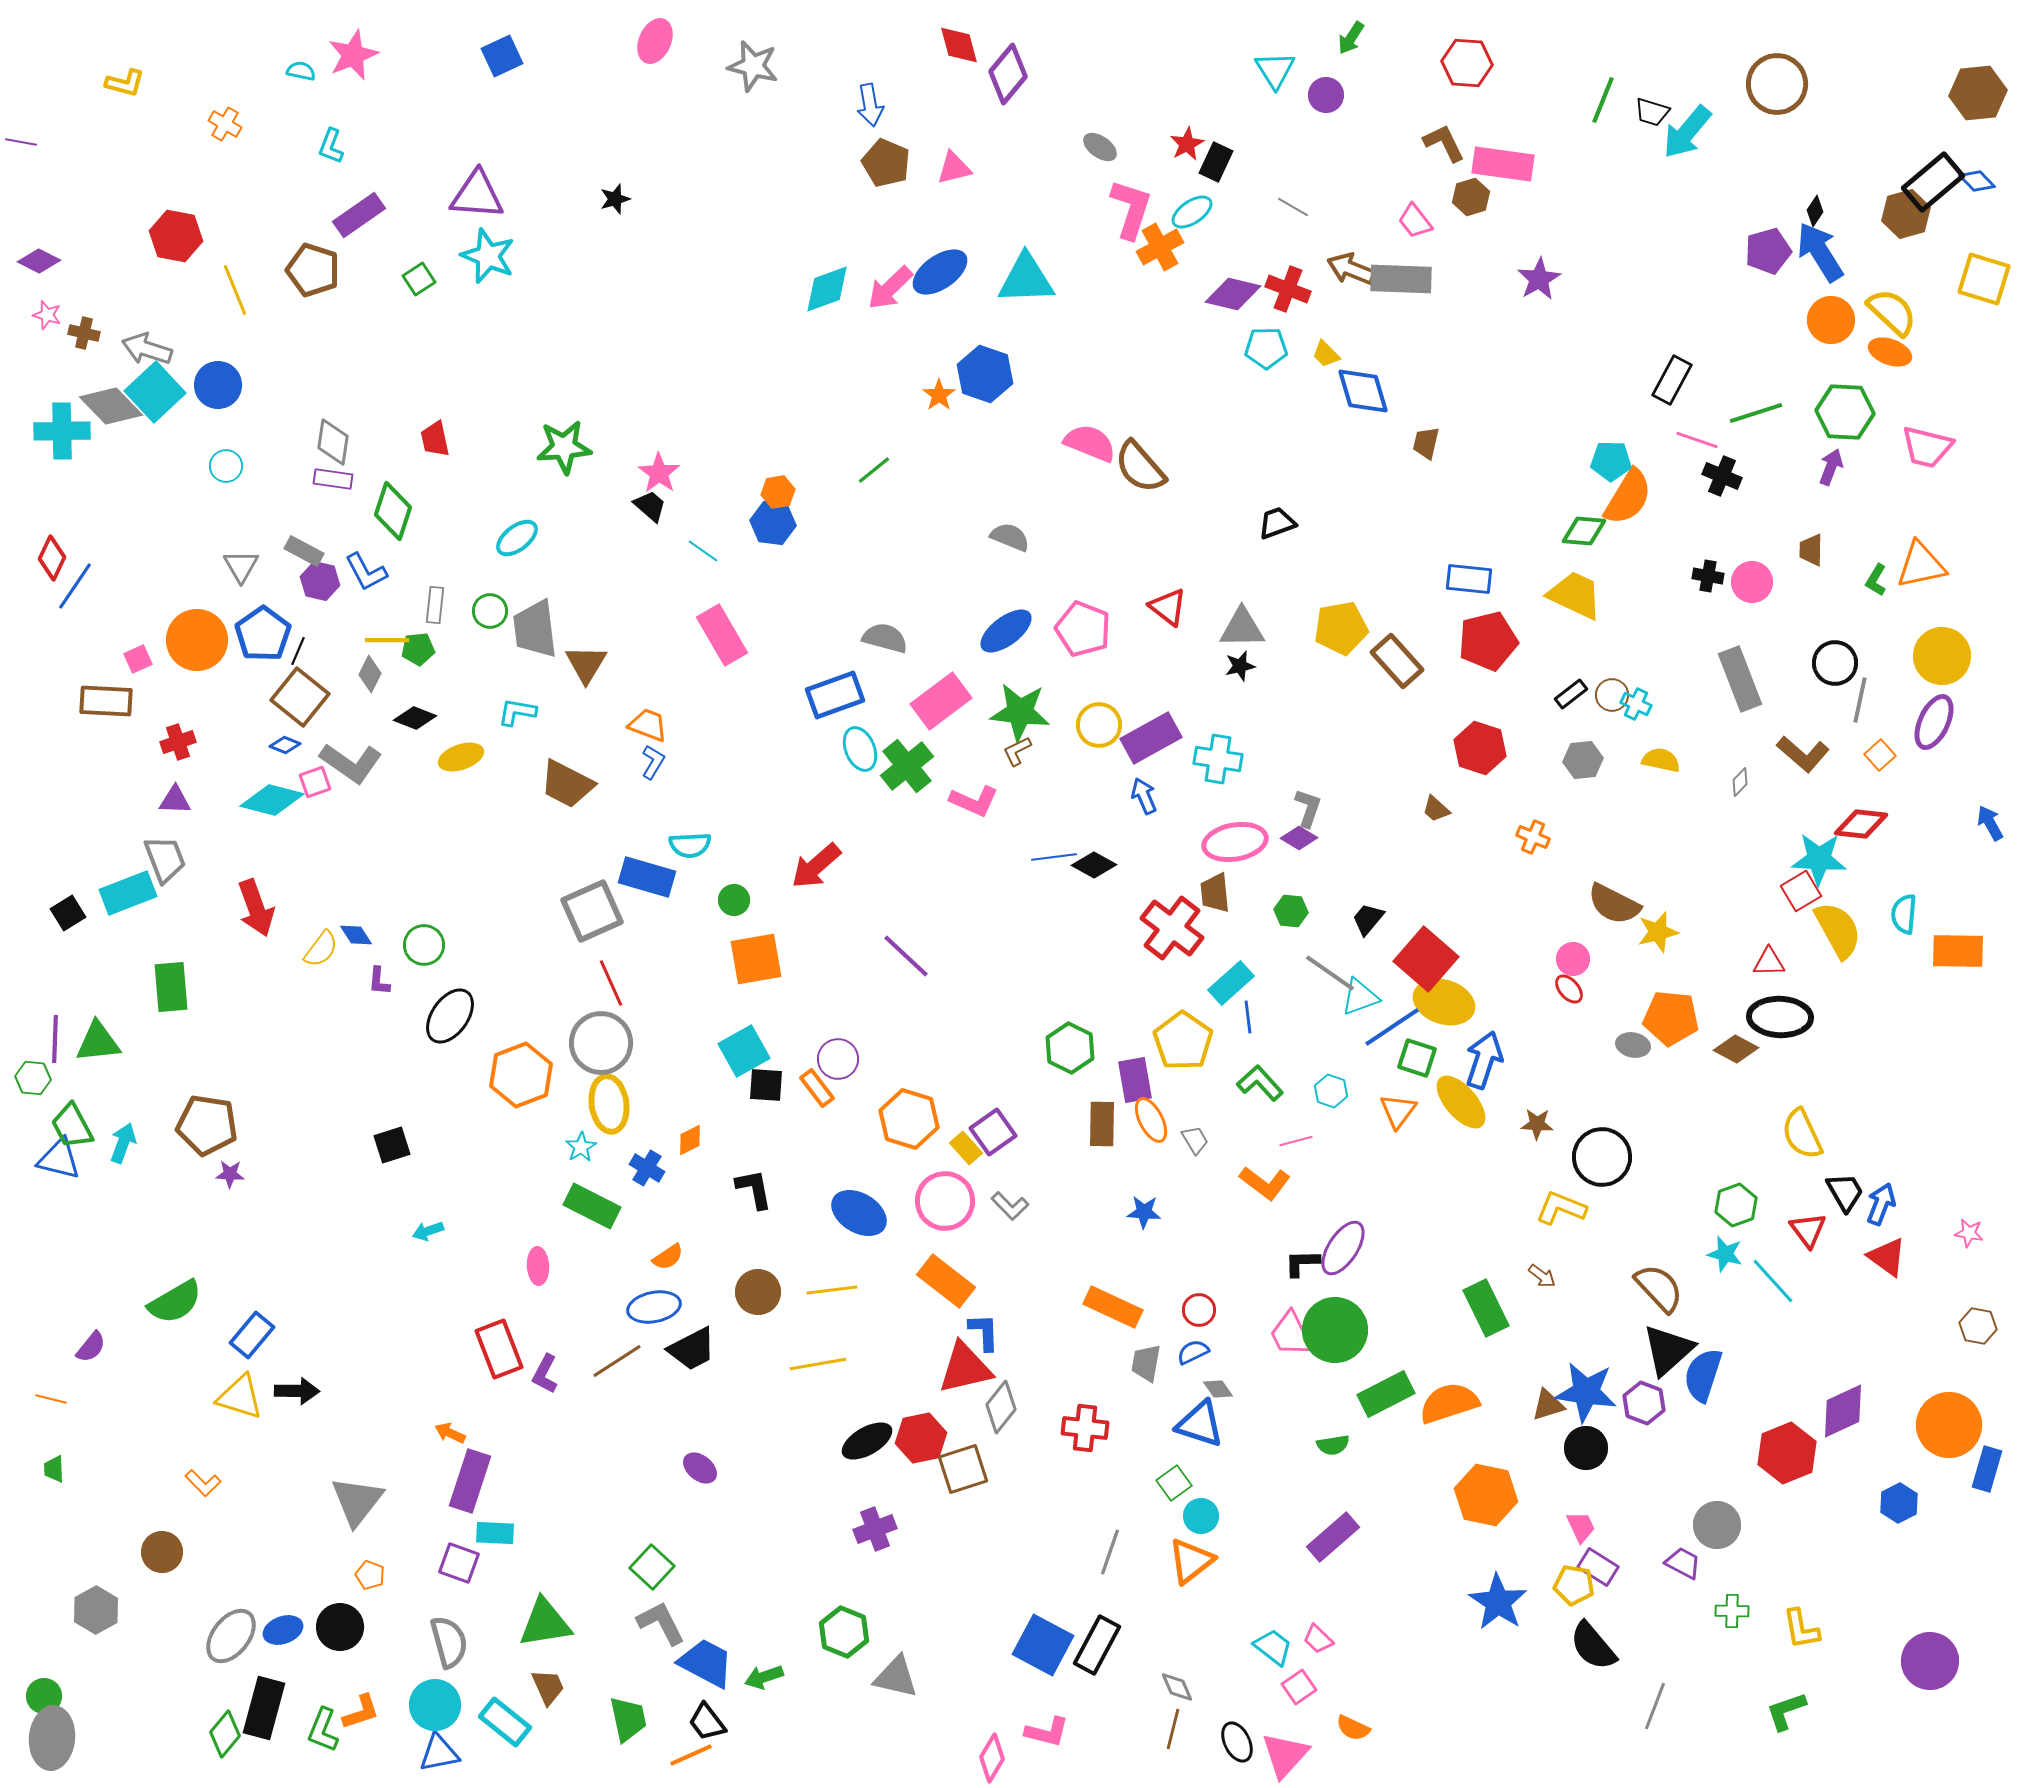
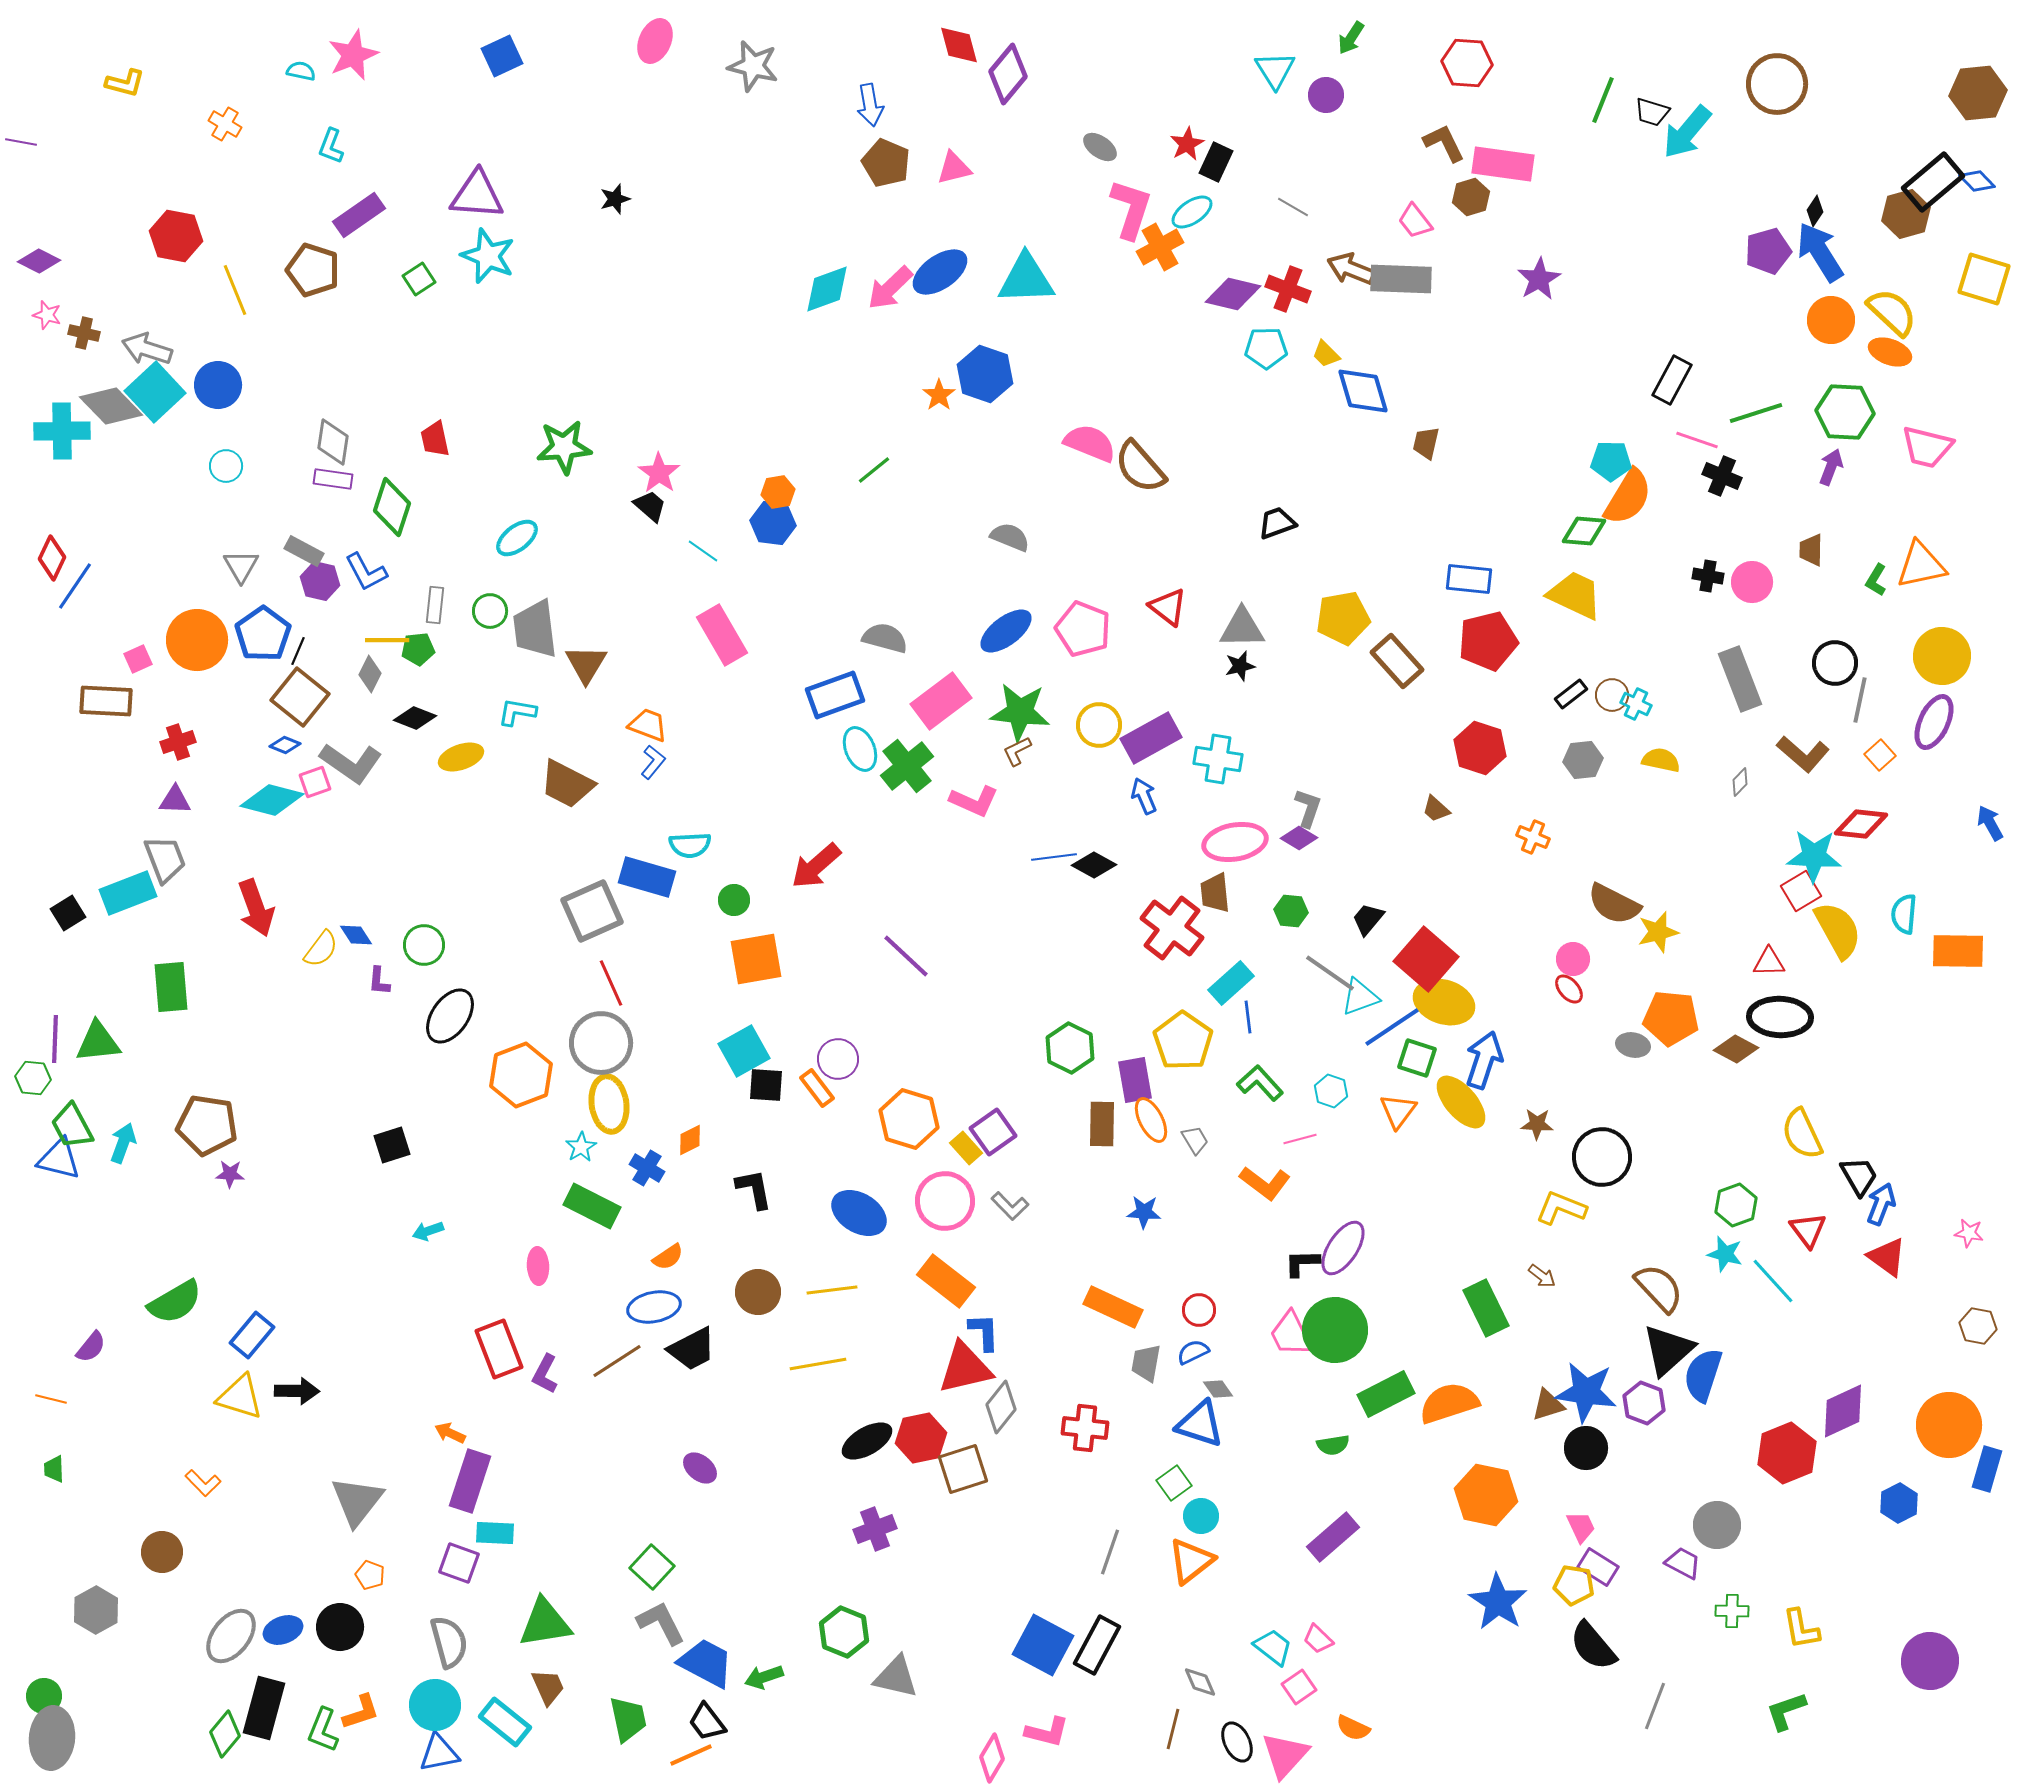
green diamond at (393, 511): moved 1 px left, 4 px up
yellow pentagon at (1341, 628): moved 2 px right, 10 px up
blue L-shape at (653, 762): rotated 8 degrees clockwise
cyan star at (1819, 859): moved 5 px left, 3 px up
pink line at (1296, 1141): moved 4 px right, 2 px up
black trapezoid at (1845, 1192): moved 14 px right, 16 px up
gray diamond at (1177, 1687): moved 23 px right, 5 px up
